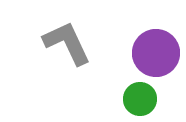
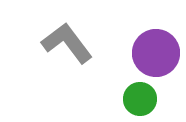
gray L-shape: rotated 12 degrees counterclockwise
